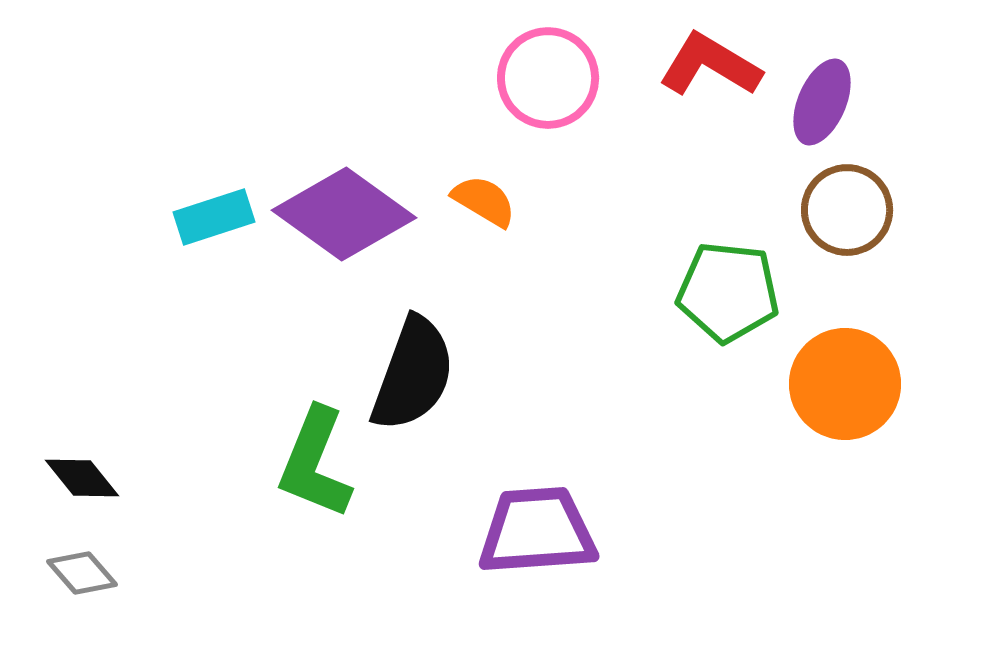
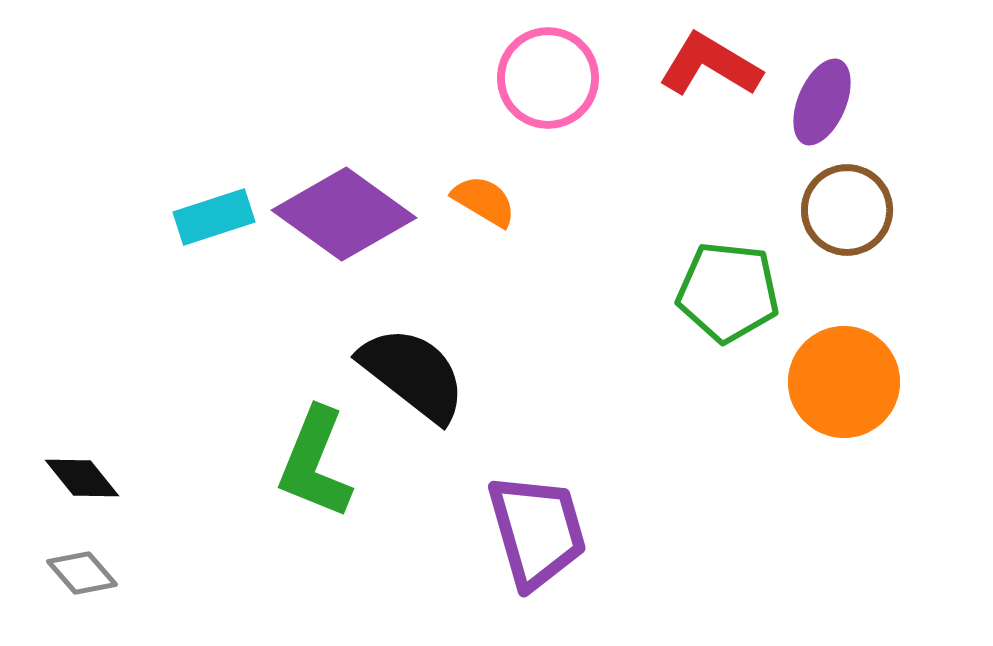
black semicircle: rotated 72 degrees counterclockwise
orange circle: moved 1 px left, 2 px up
purple trapezoid: rotated 78 degrees clockwise
